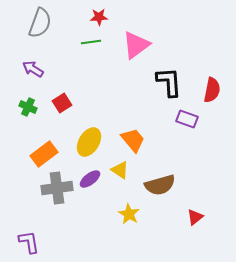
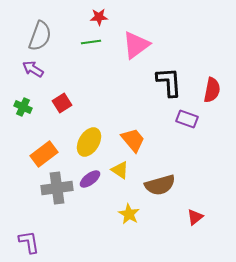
gray semicircle: moved 13 px down
green cross: moved 5 px left
